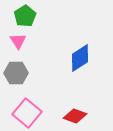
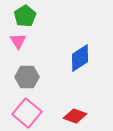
gray hexagon: moved 11 px right, 4 px down
